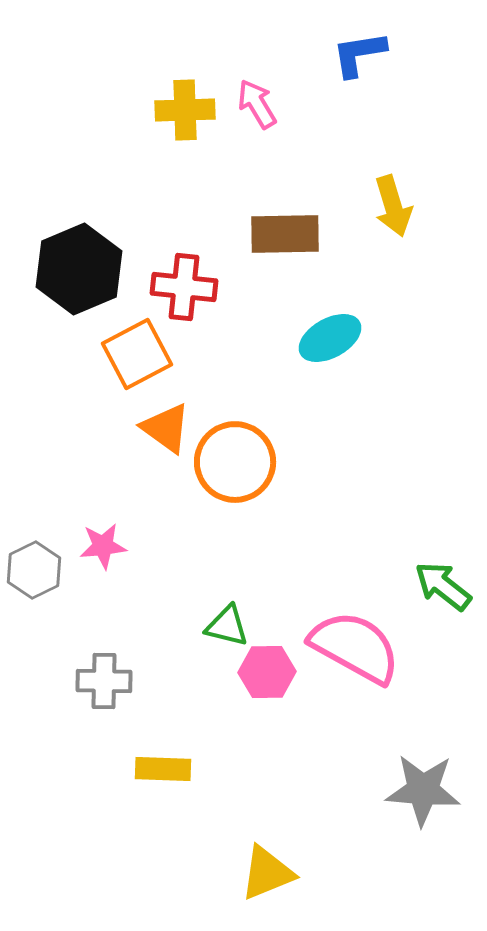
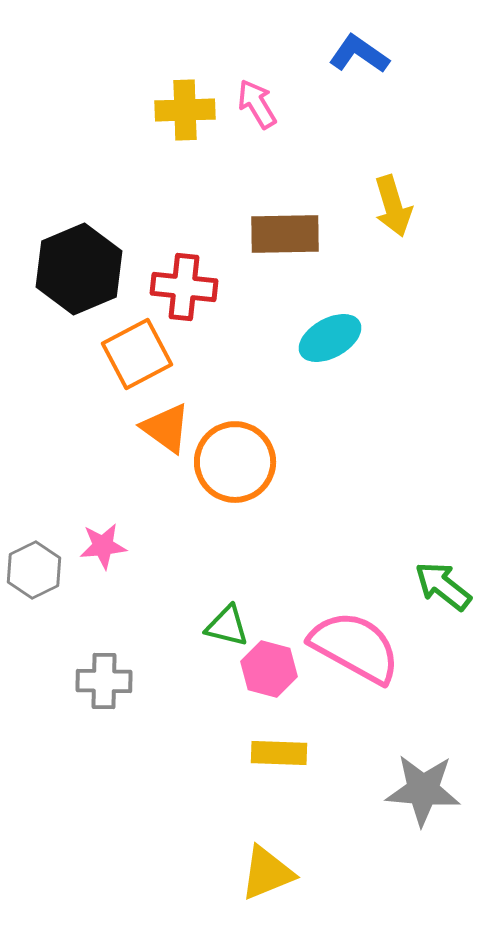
blue L-shape: rotated 44 degrees clockwise
pink hexagon: moved 2 px right, 3 px up; rotated 16 degrees clockwise
yellow rectangle: moved 116 px right, 16 px up
